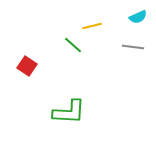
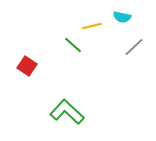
cyan semicircle: moved 16 px left; rotated 36 degrees clockwise
gray line: moved 1 px right; rotated 50 degrees counterclockwise
green L-shape: moved 2 px left; rotated 140 degrees counterclockwise
